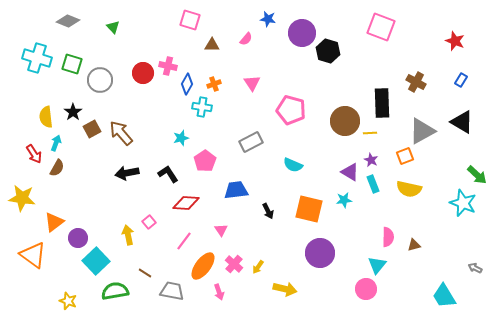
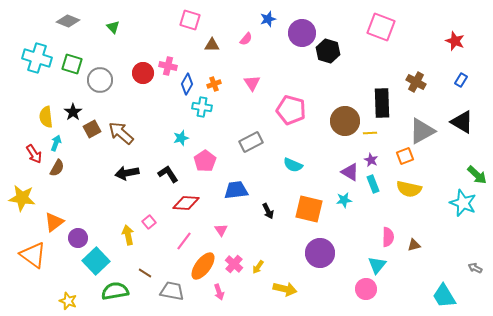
blue star at (268, 19): rotated 28 degrees counterclockwise
brown arrow at (121, 133): rotated 8 degrees counterclockwise
